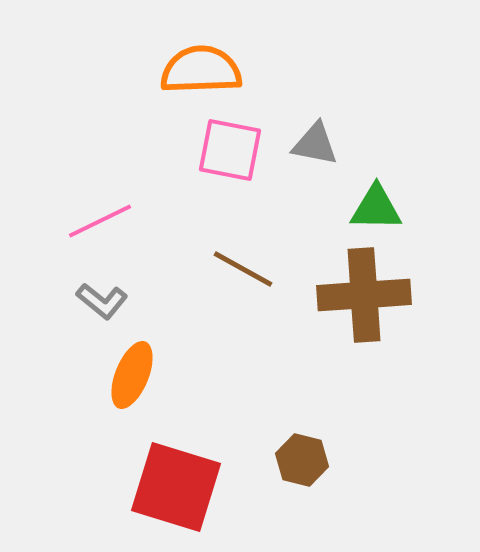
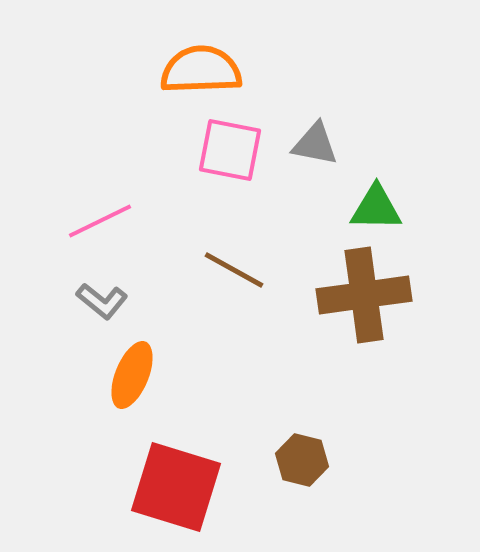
brown line: moved 9 px left, 1 px down
brown cross: rotated 4 degrees counterclockwise
